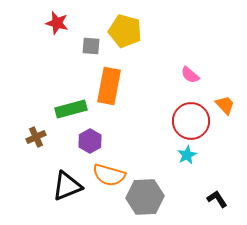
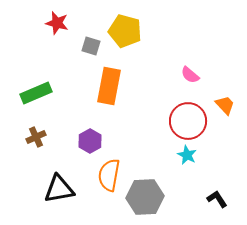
gray square: rotated 12 degrees clockwise
green rectangle: moved 35 px left, 16 px up; rotated 8 degrees counterclockwise
red circle: moved 3 px left
cyan star: rotated 18 degrees counterclockwise
orange semicircle: rotated 84 degrees clockwise
black triangle: moved 8 px left, 3 px down; rotated 12 degrees clockwise
